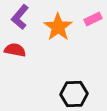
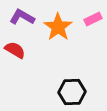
purple L-shape: moved 2 px right; rotated 80 degrees clockwise
red semicircle: rotated 20 degrees clockwise
black hexagon: moved 2 px left, 2 px up
